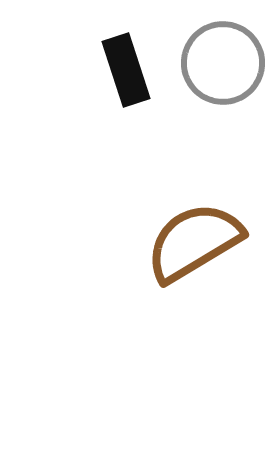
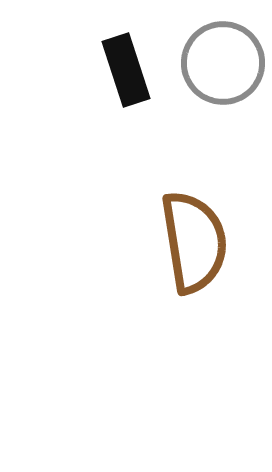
brown semicircle: rotated 112 degrees clockwise
